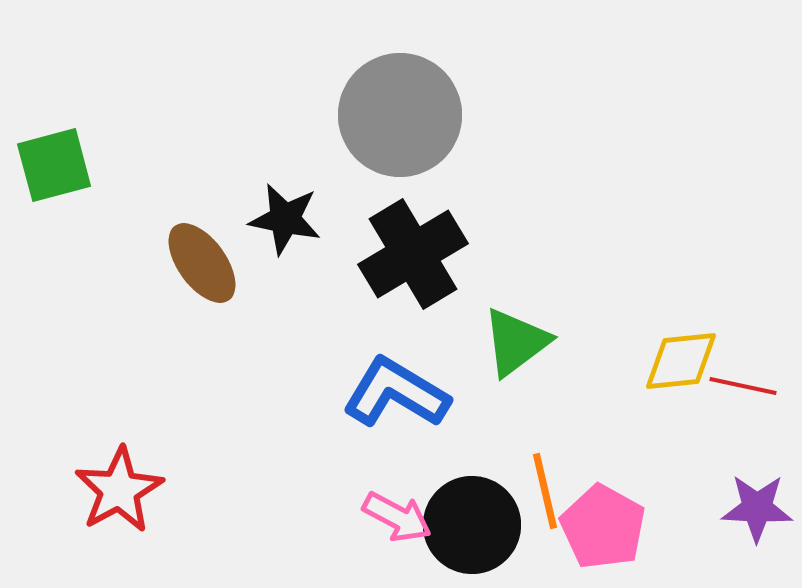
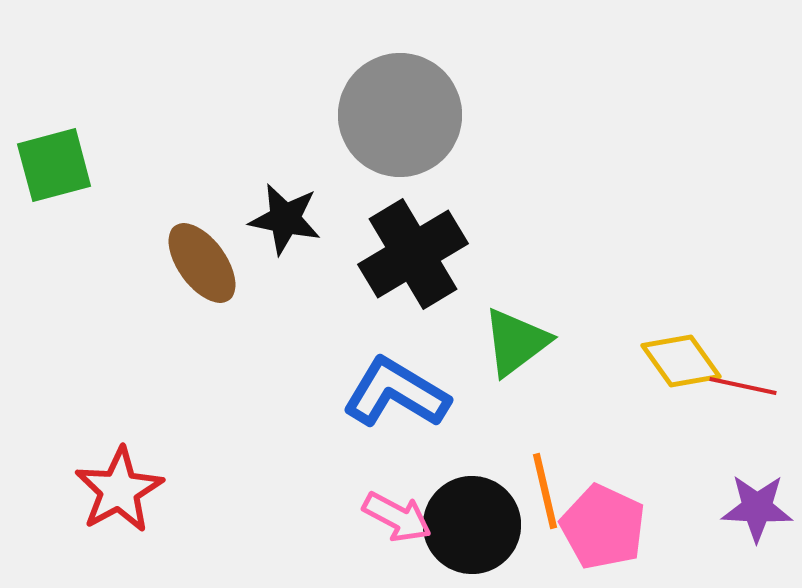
yellow diamond: rotated 60 degrees clockwise
pink pentagon: rotated 4 degrees counterclockwise
